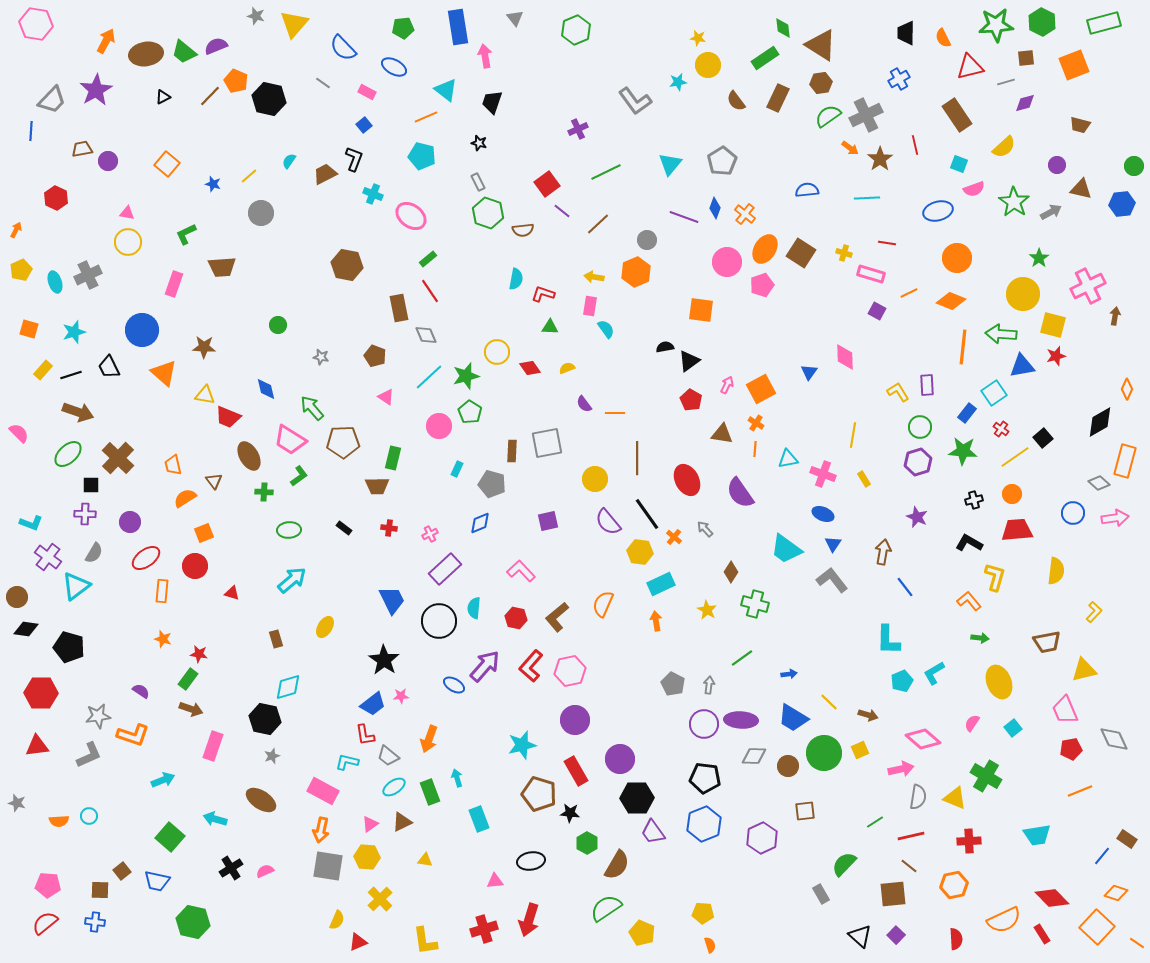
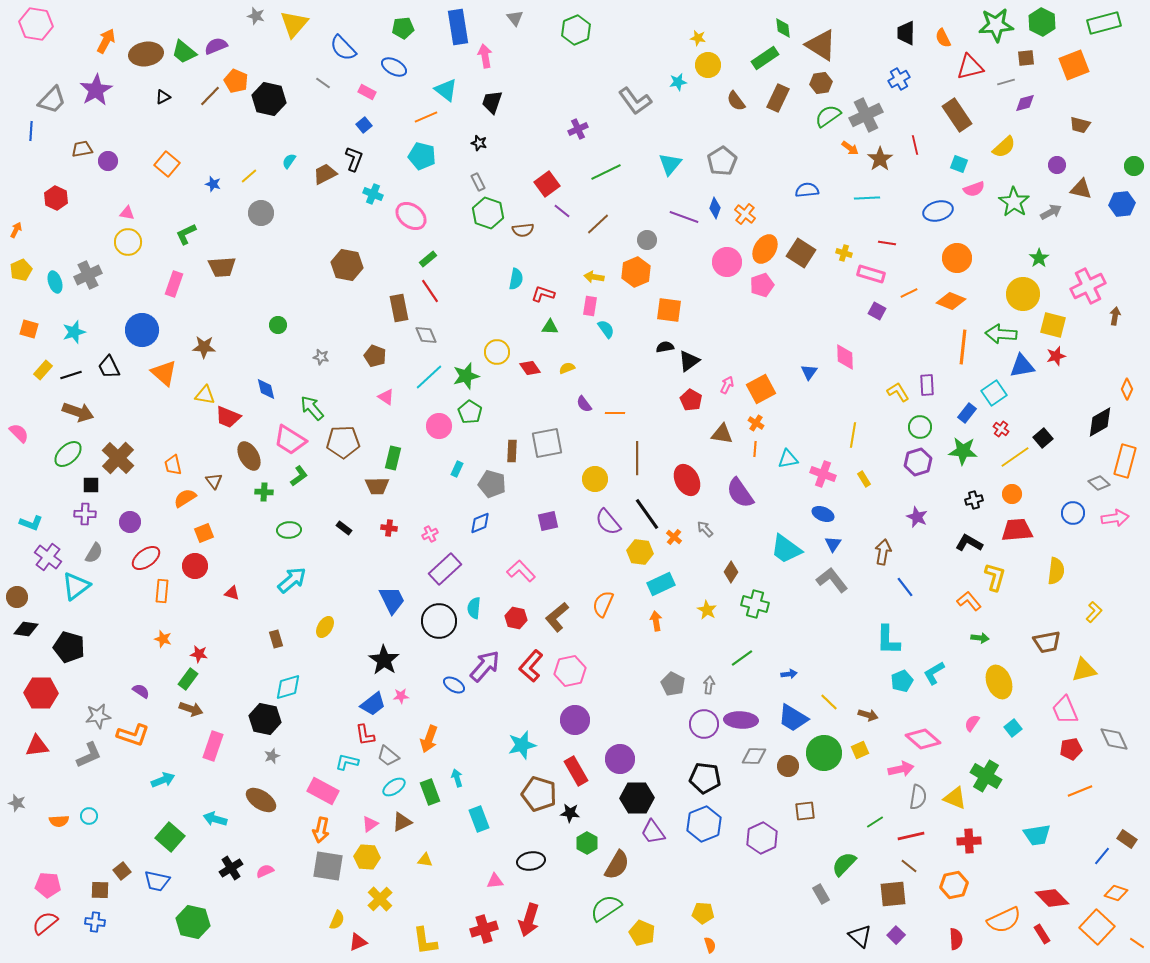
orange square at (701, 310): moved 32 px left
